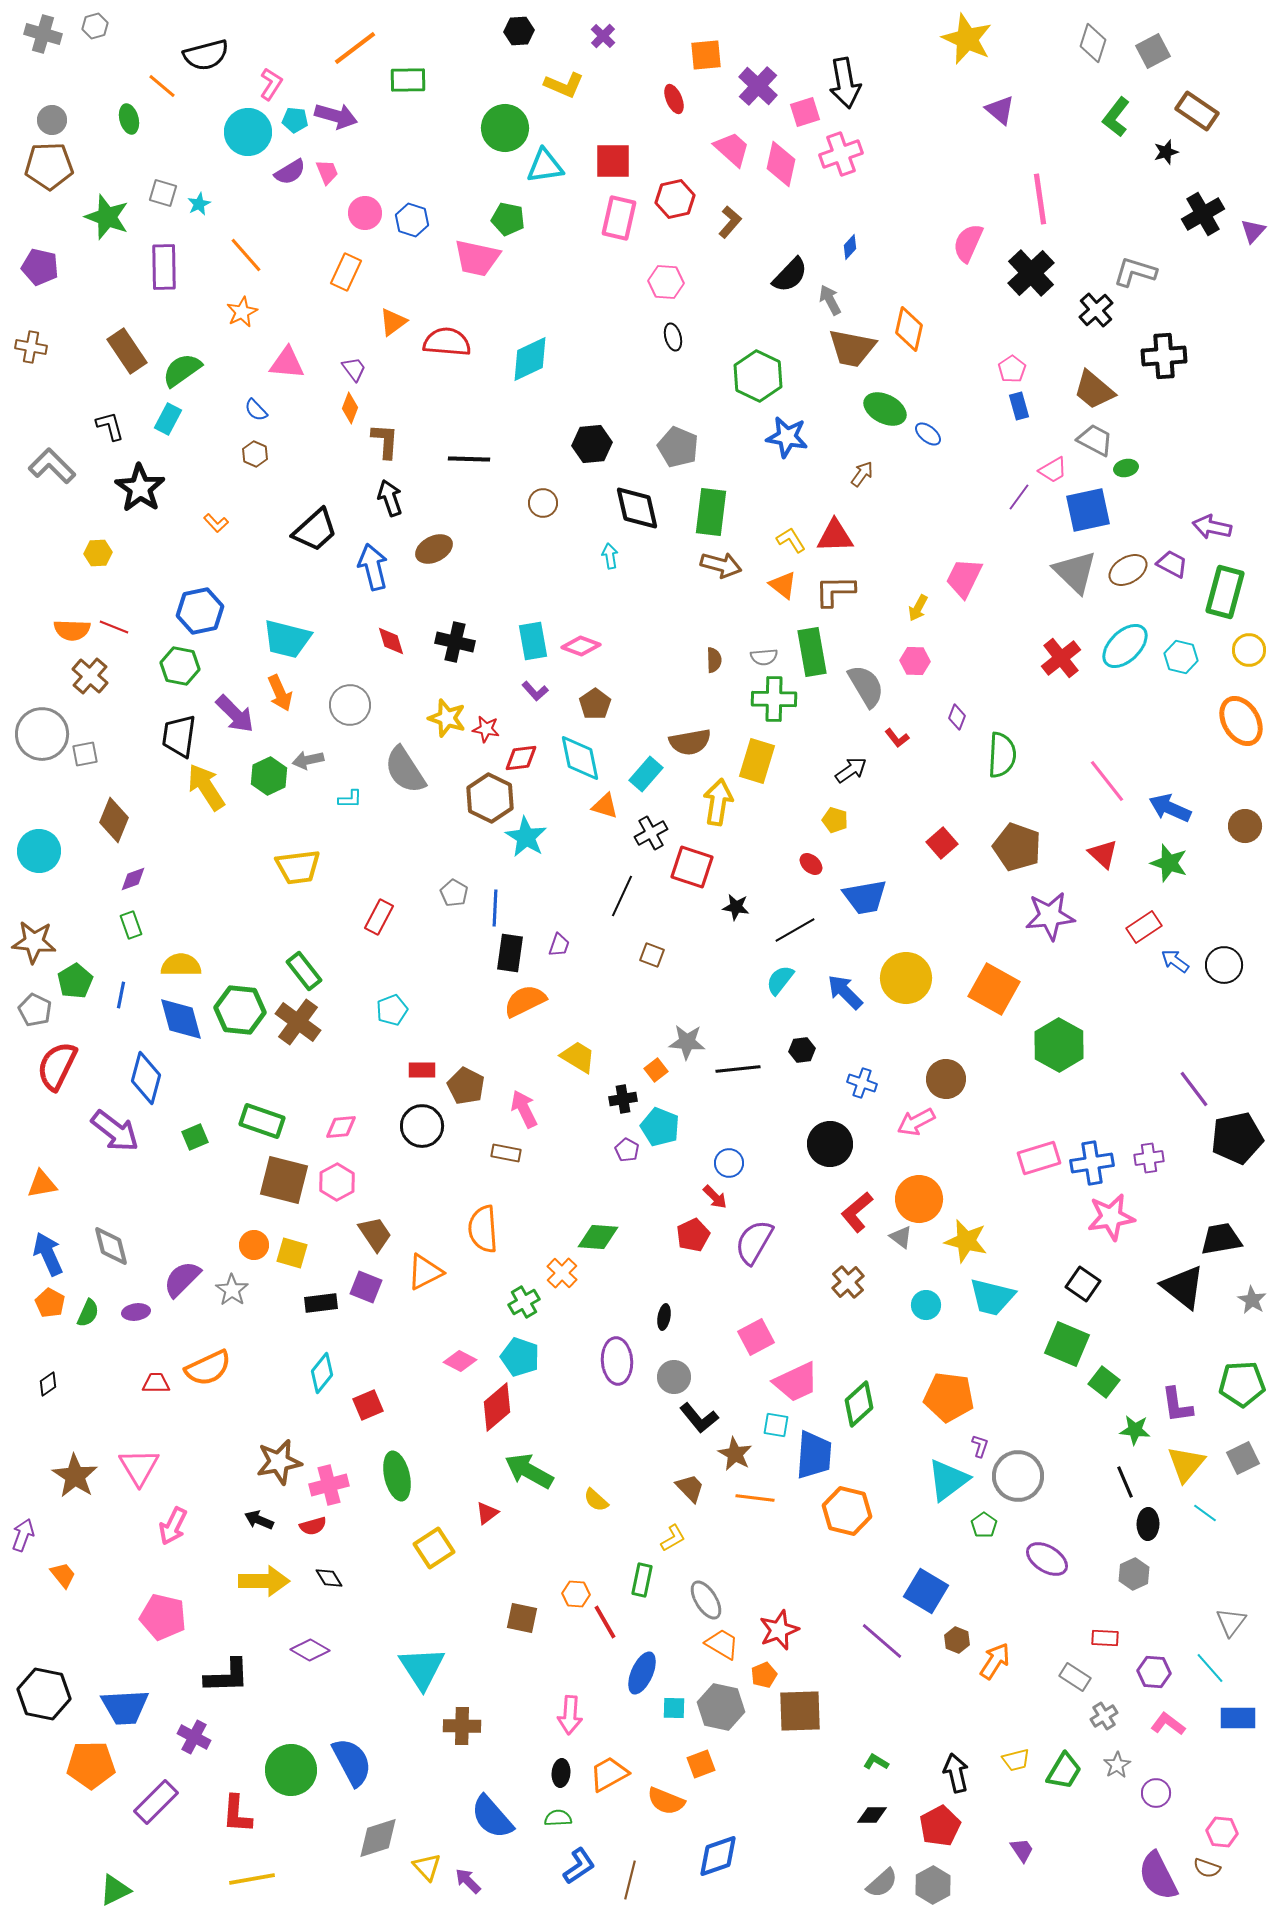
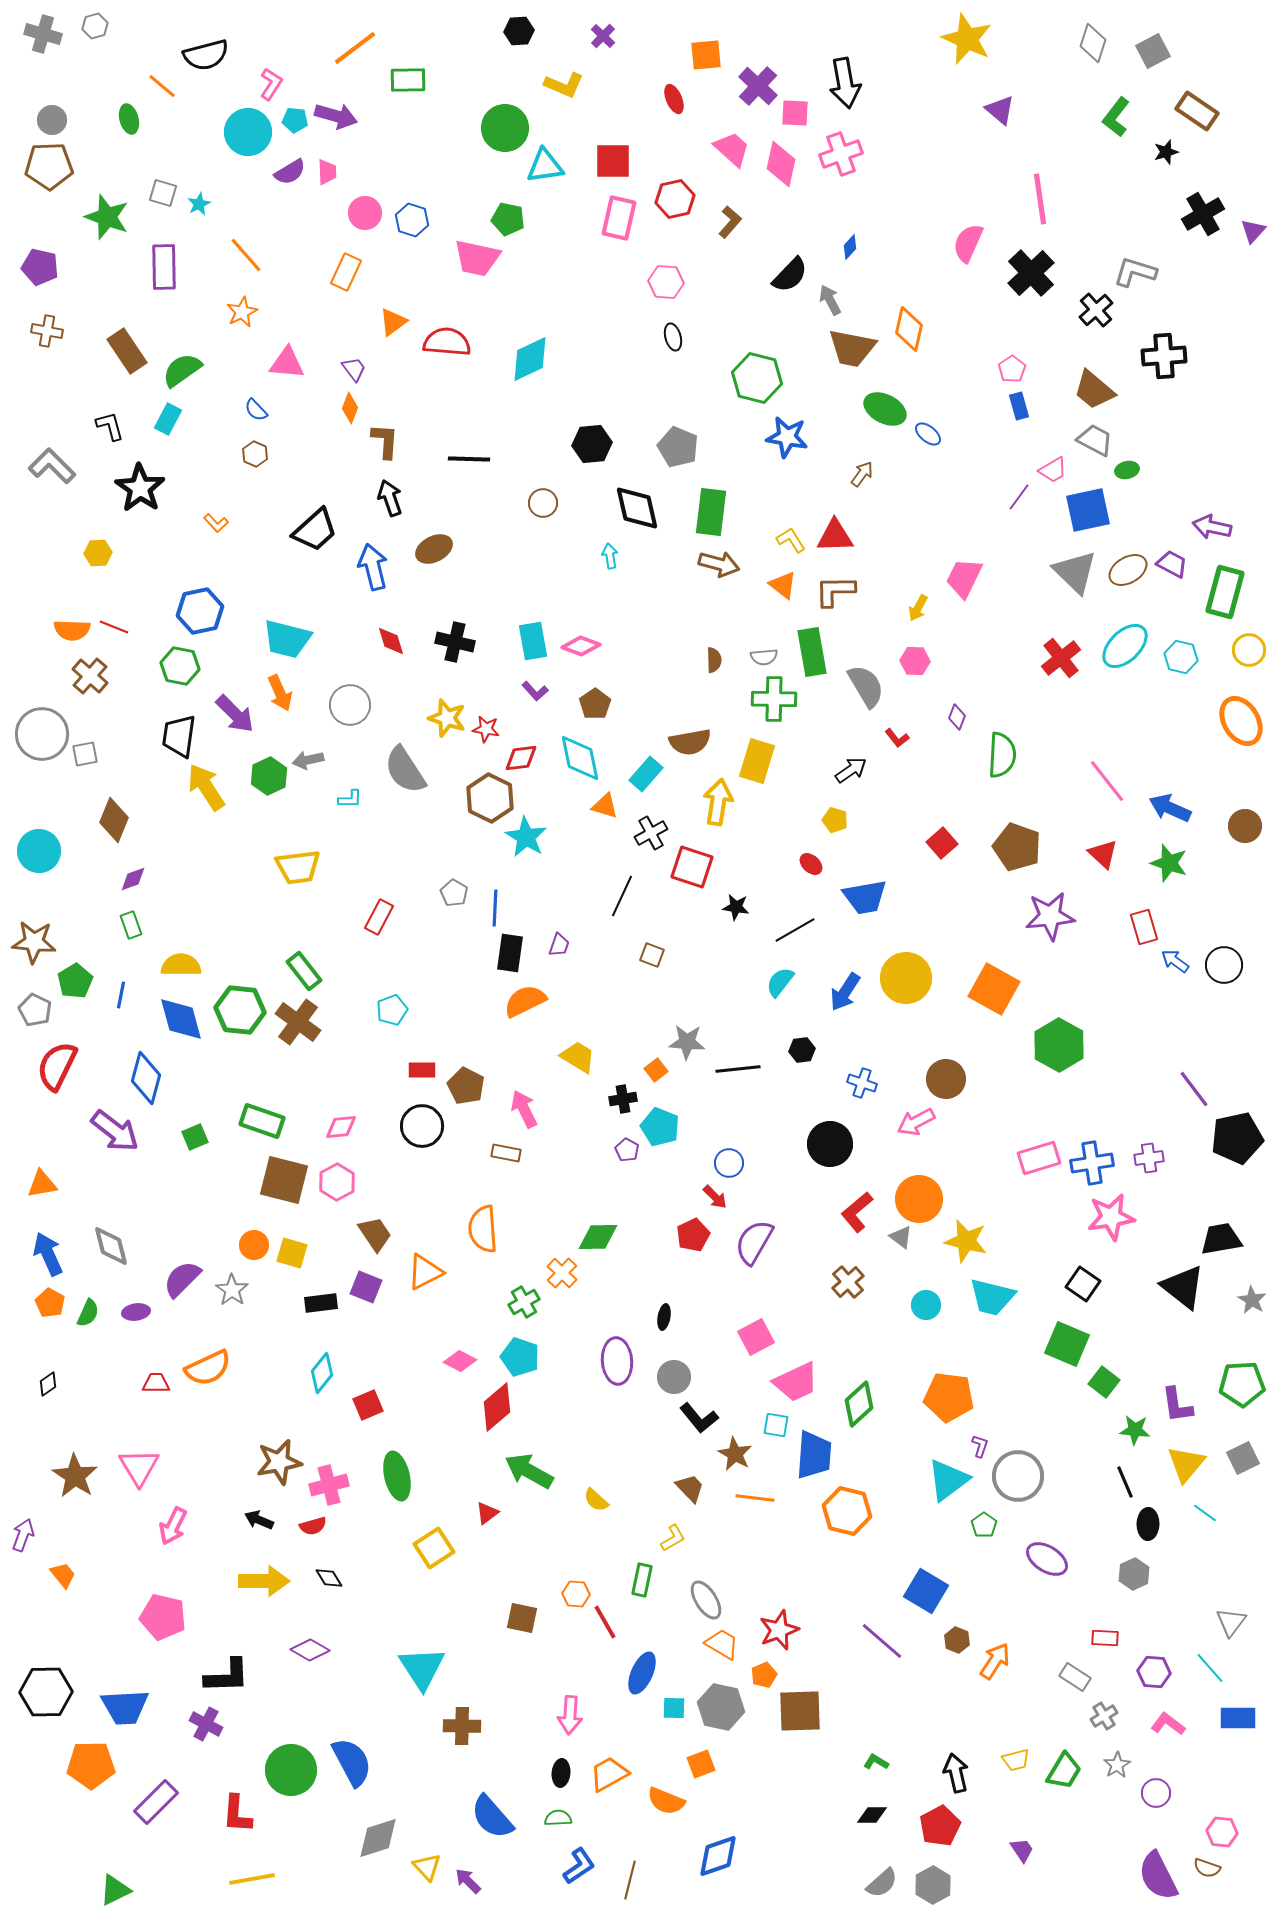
pink square at (805, 112): moved 10 px left, 1 px down; rotated 20 degrees clockwise
pink trapezoid at (327, 172): rotated 20 degrees clockwise
brown cross at (31, 347): moved 16 px right, 16 px up
green hexagon at (758, 376): moved 1 px left, 2 px down; rotated 12 degrees counterclockwise
green ellipse at (1126, 468): moved 1 px right, 2 px down
brown arrow at (721, 565): moved 2 px left, 1 px up
red rectangle at (1144, 927): rotated 72 degrees counterclockwise
cyan semicircle at (780, 980): moved 2 px down
blue arrow at (845, 992): rotated 102 degrees counterclockwise
green diamond at (598, 1237): rotated 6 degrees counterclockwise
black hexagon at (44, 1694): moved 2 px right, 2 px up; rotated 12 degrees counterclockwise
purple cross at (194, 1737): moved 12 px right, 13 px up
